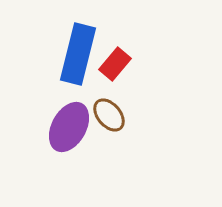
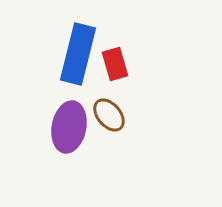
red rectangle: rotated 56 degrees counterclockwise
purple ellipse: rotated 18 degrees counterclockwise
